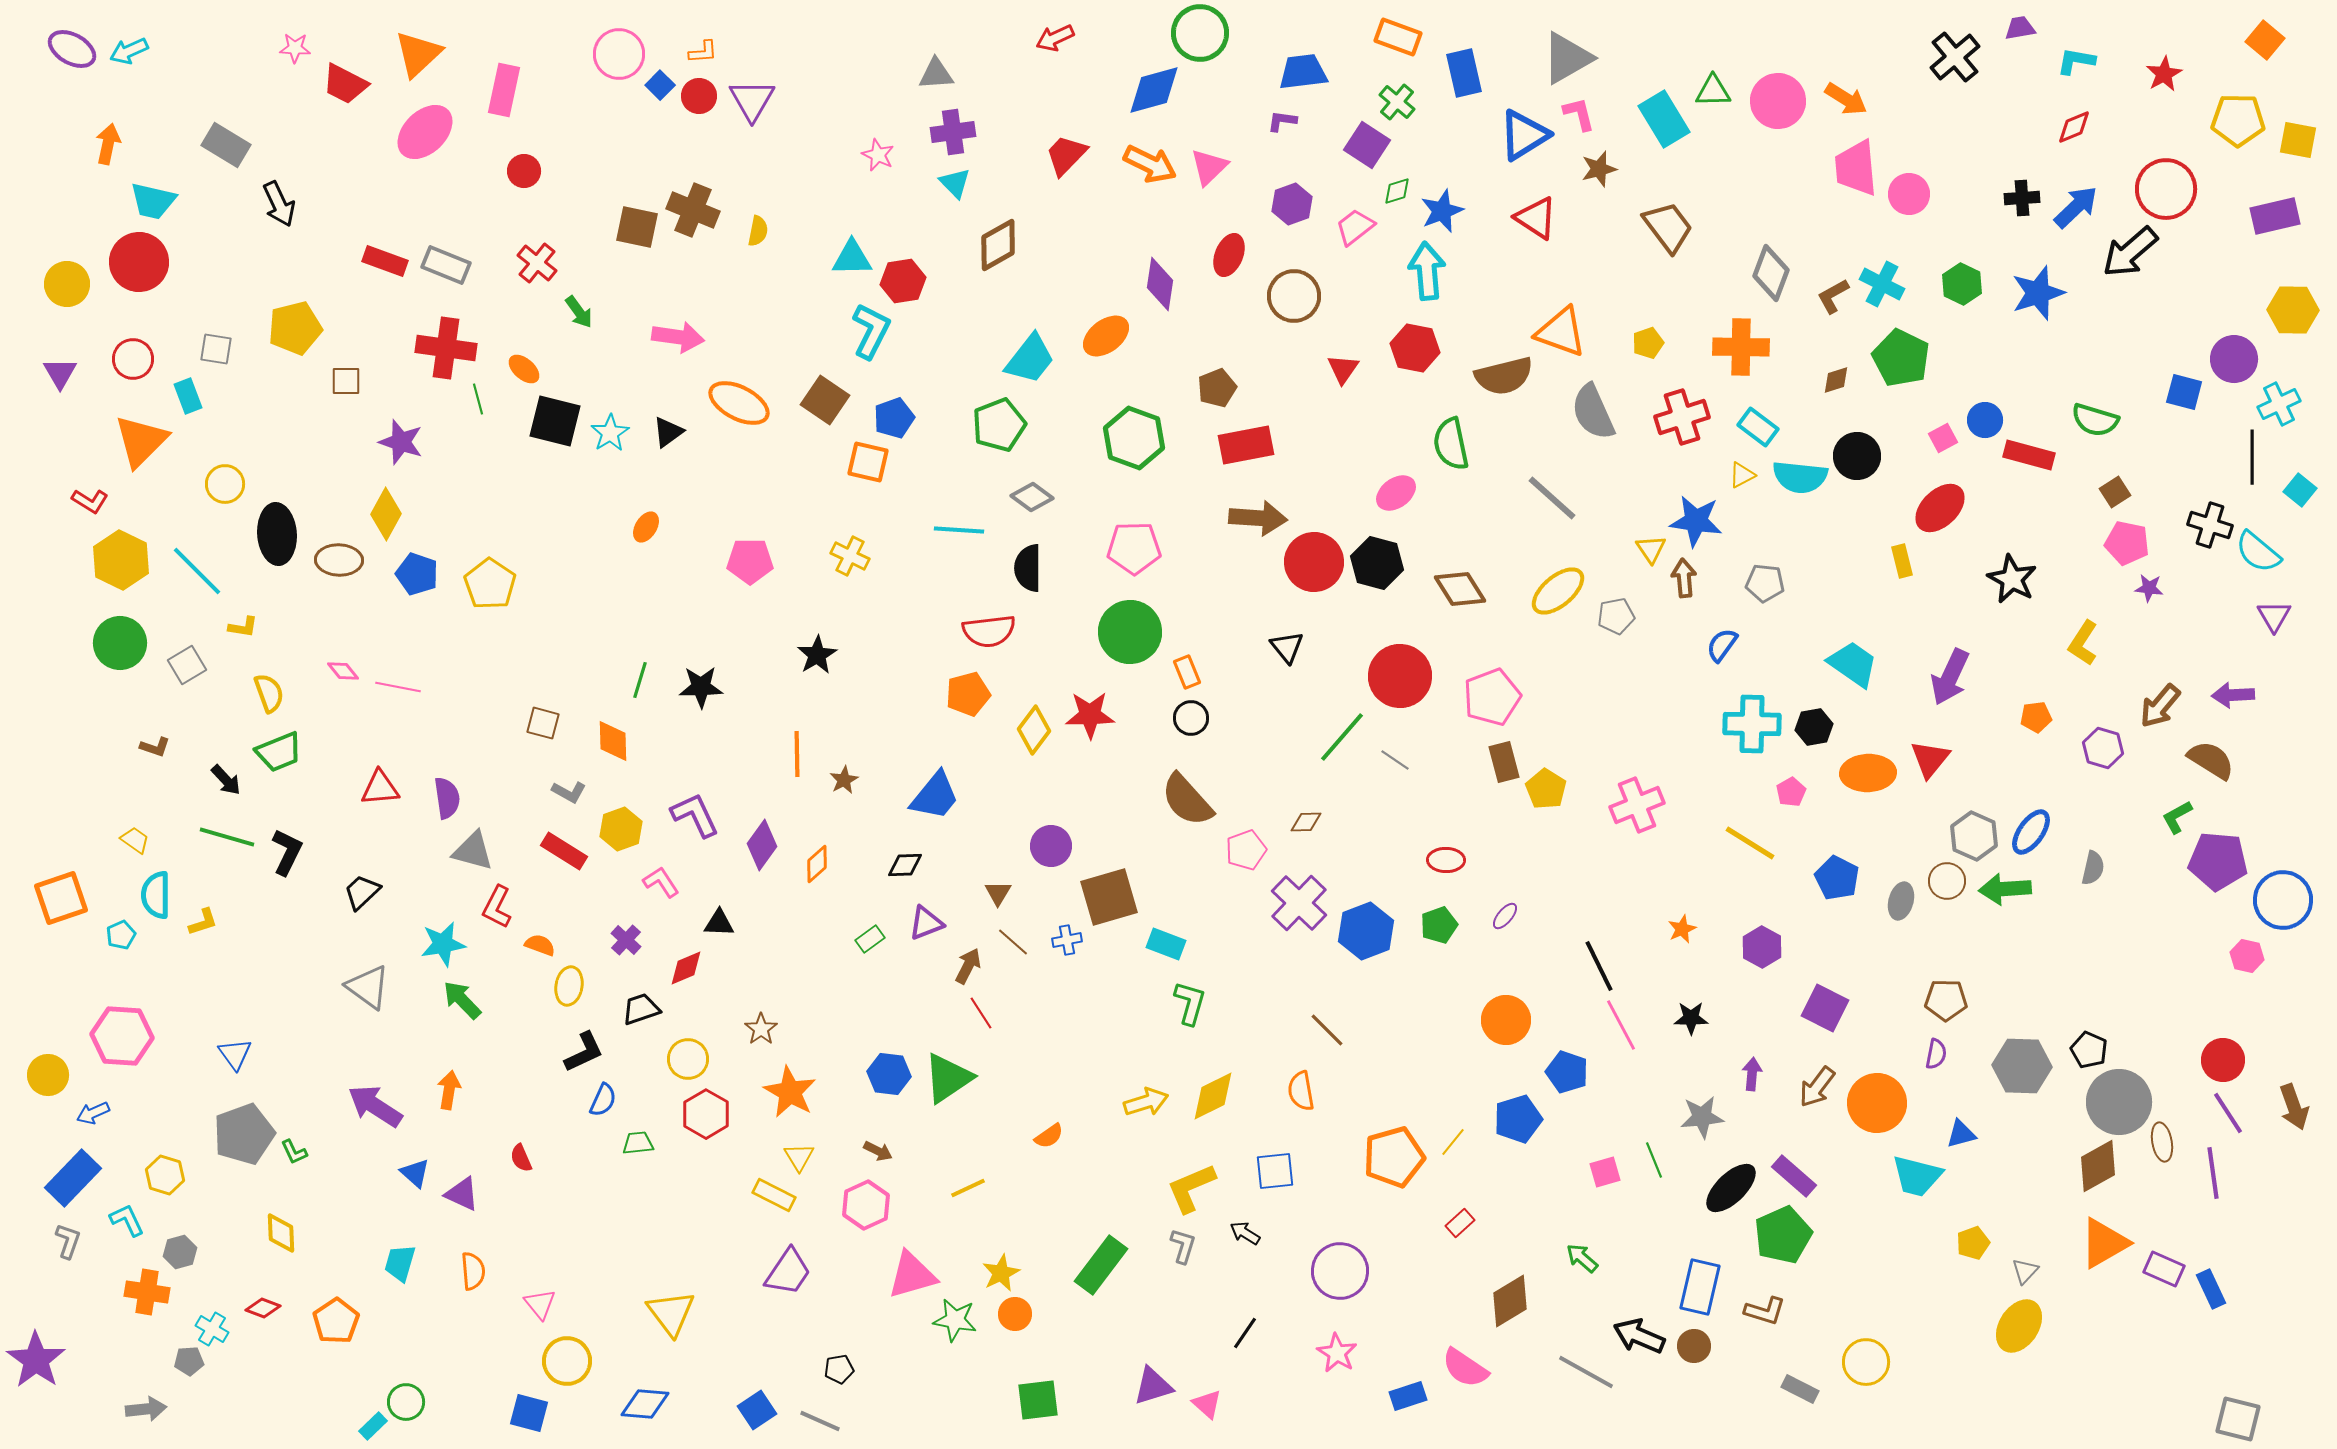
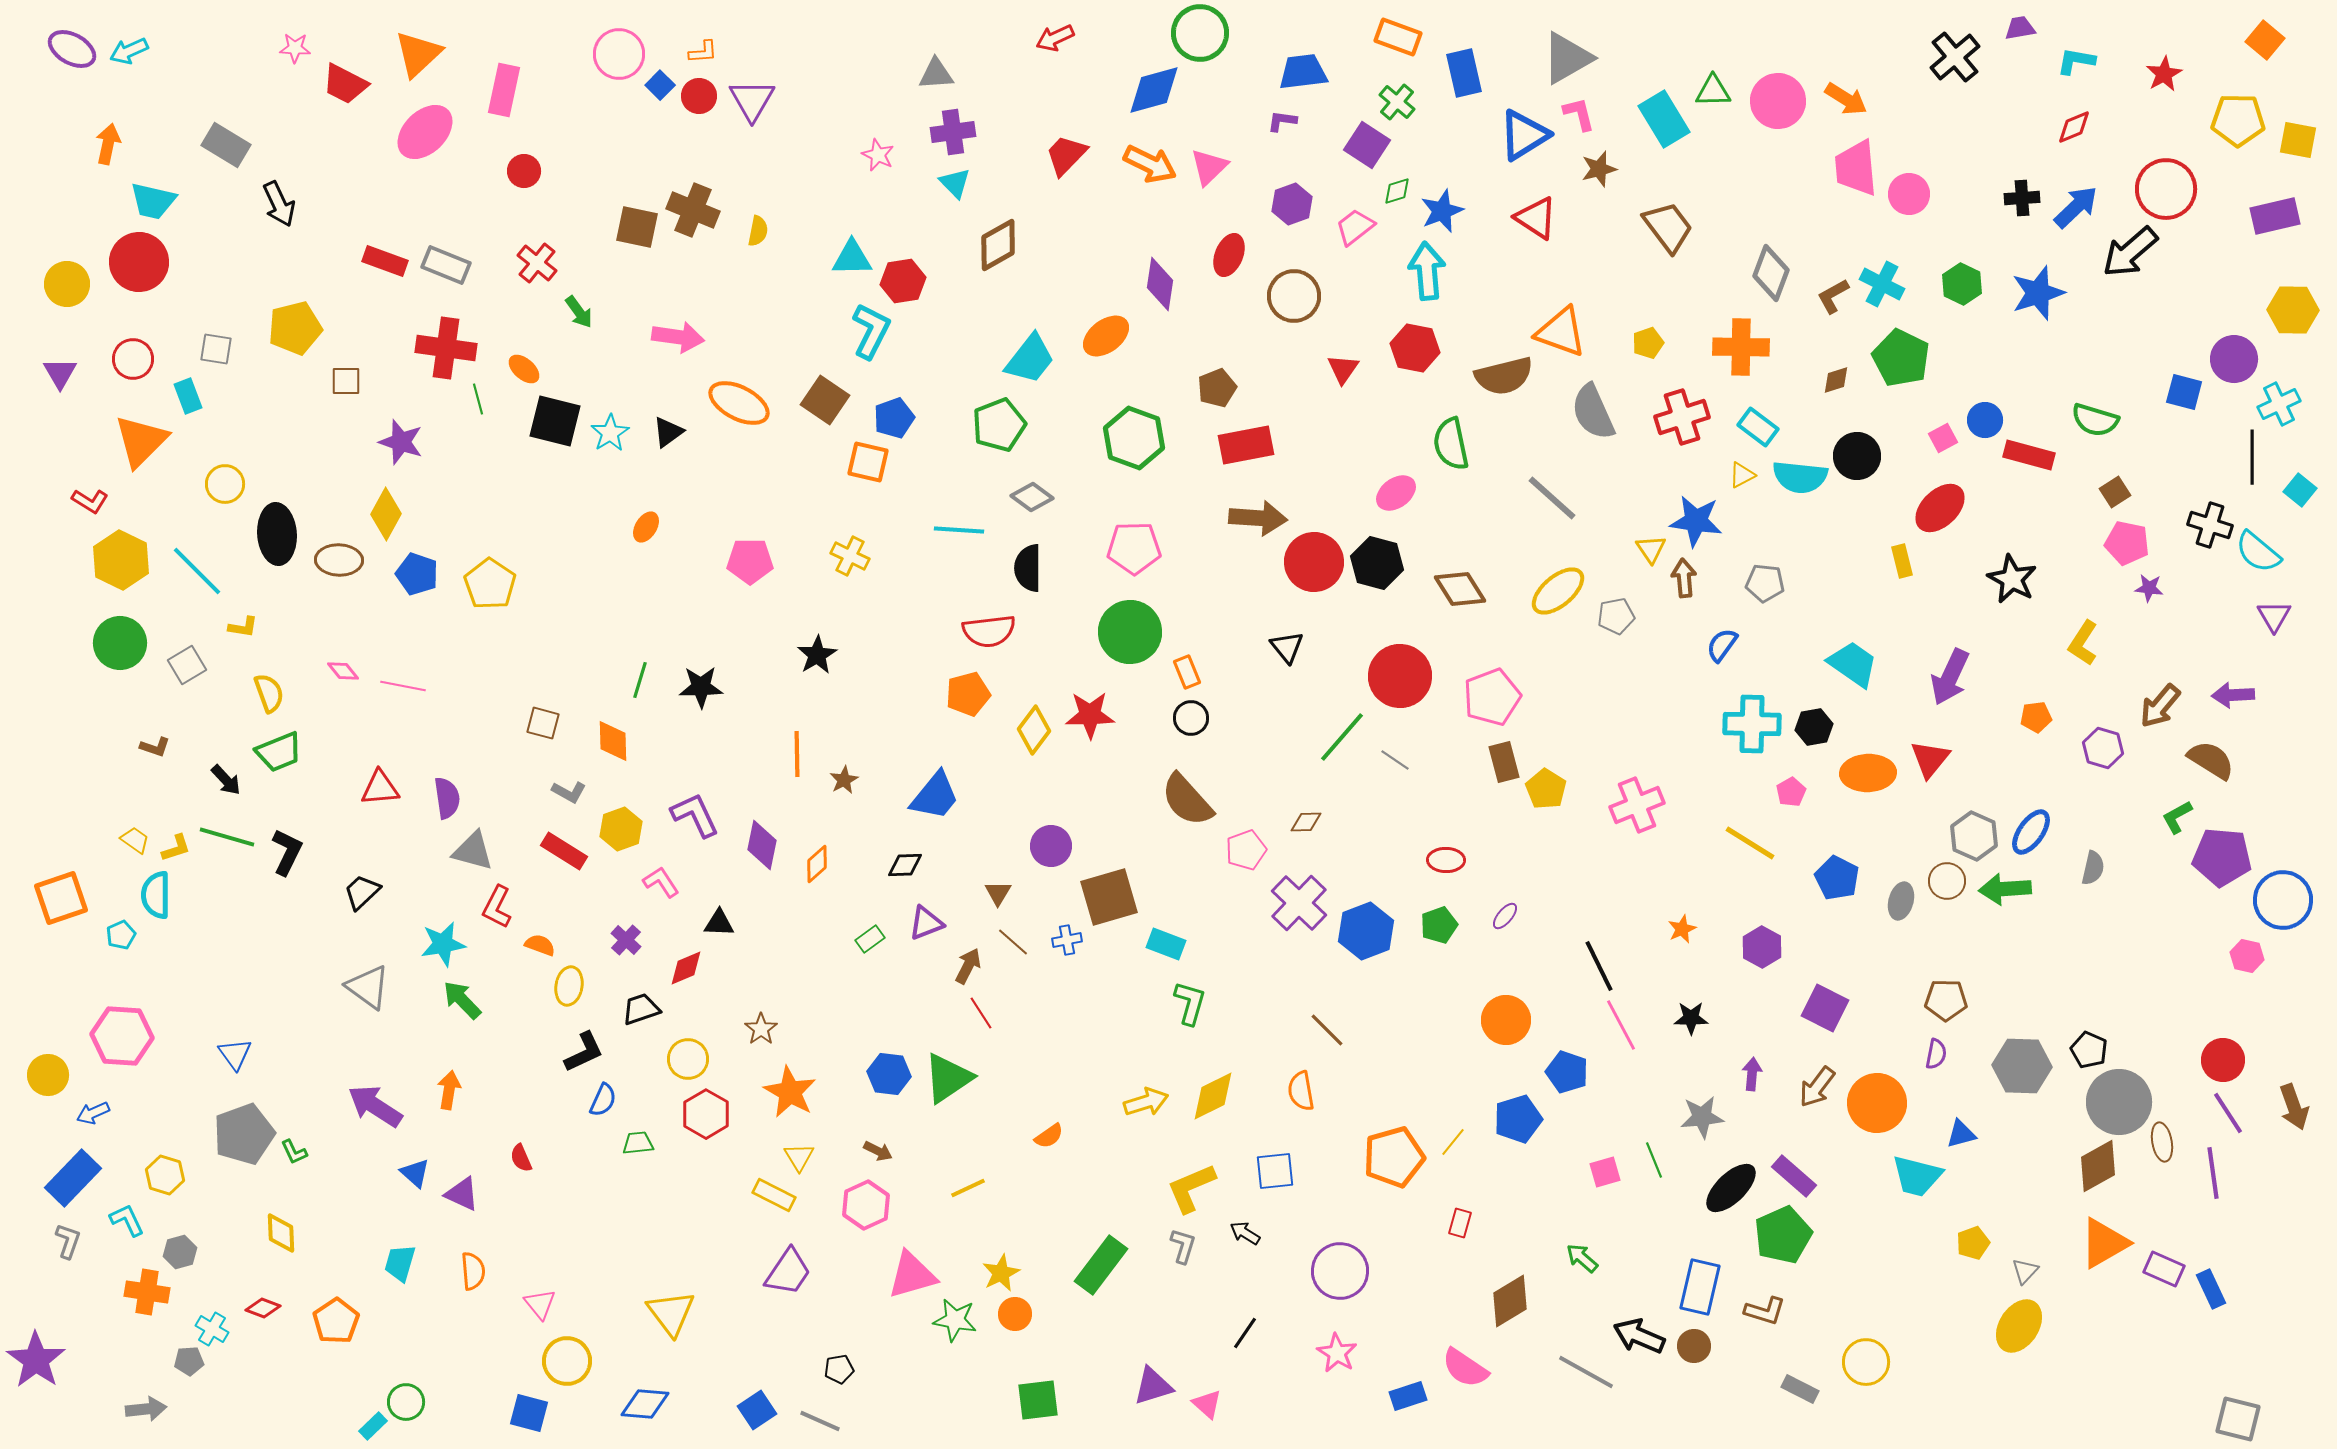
pink line at (398, 687): moved 5 px right, 1 px up
purple diamond at (762, 845): rotated 24 degrees counterclockwise
purple pentagon at (2218, 861): moved 4 px right, 4 px up
yellow L-shape at (203, 922): moved 27 px left, 74 px up
red rectangle at (1460, 1223): rotated 32 degrees counterclockwise
